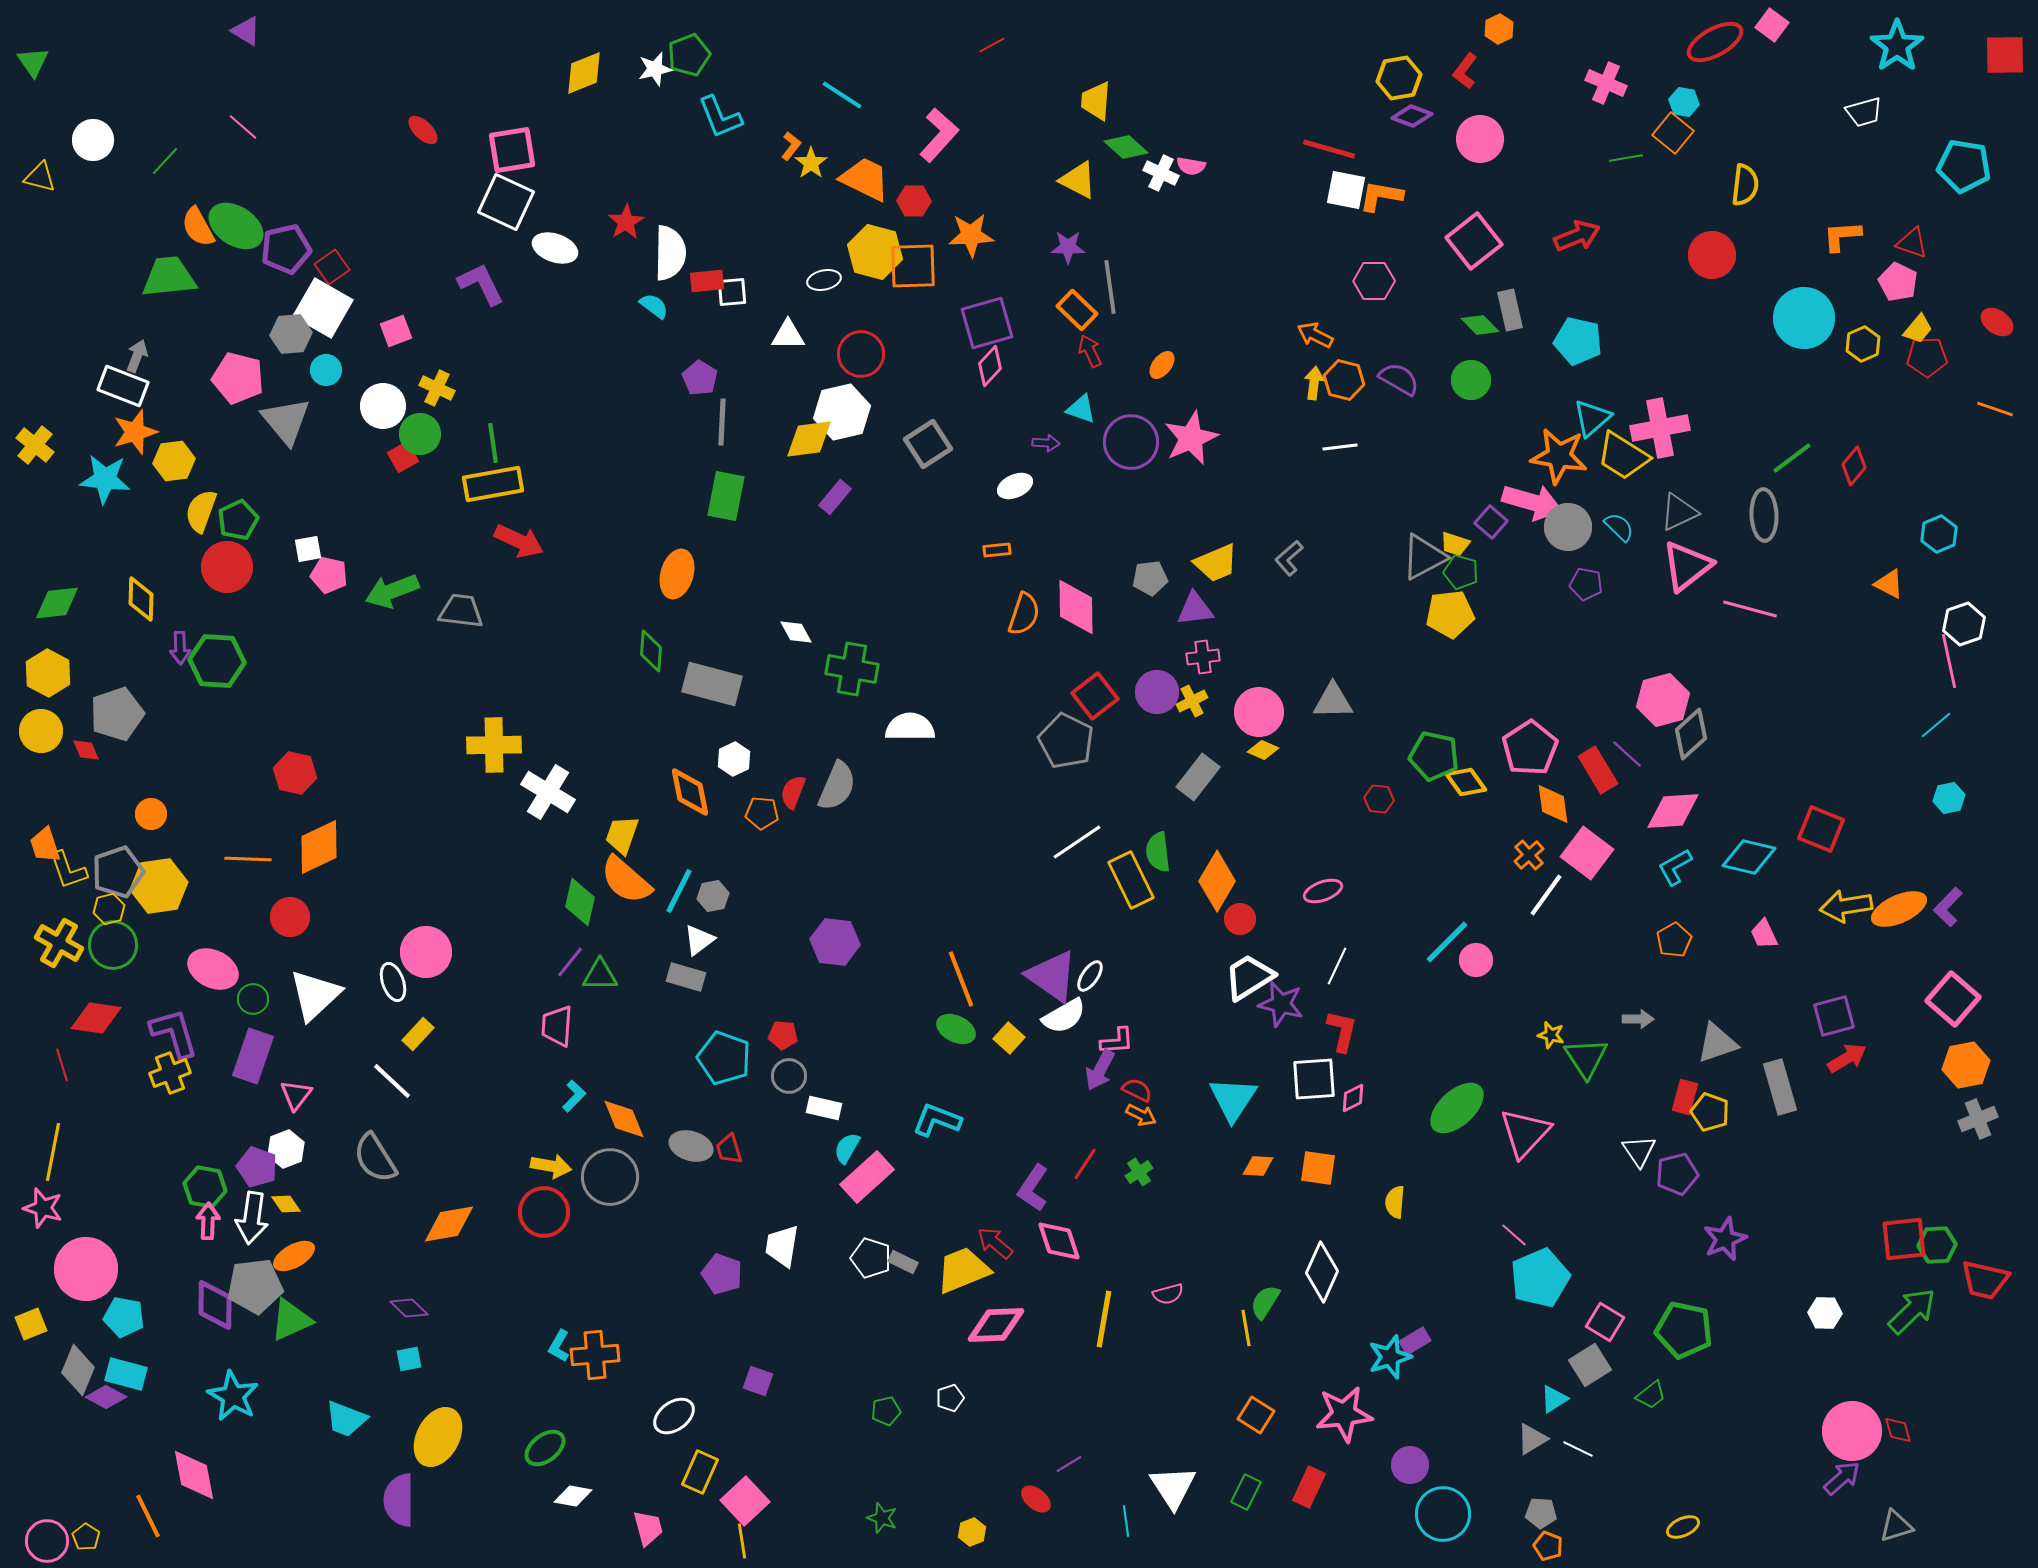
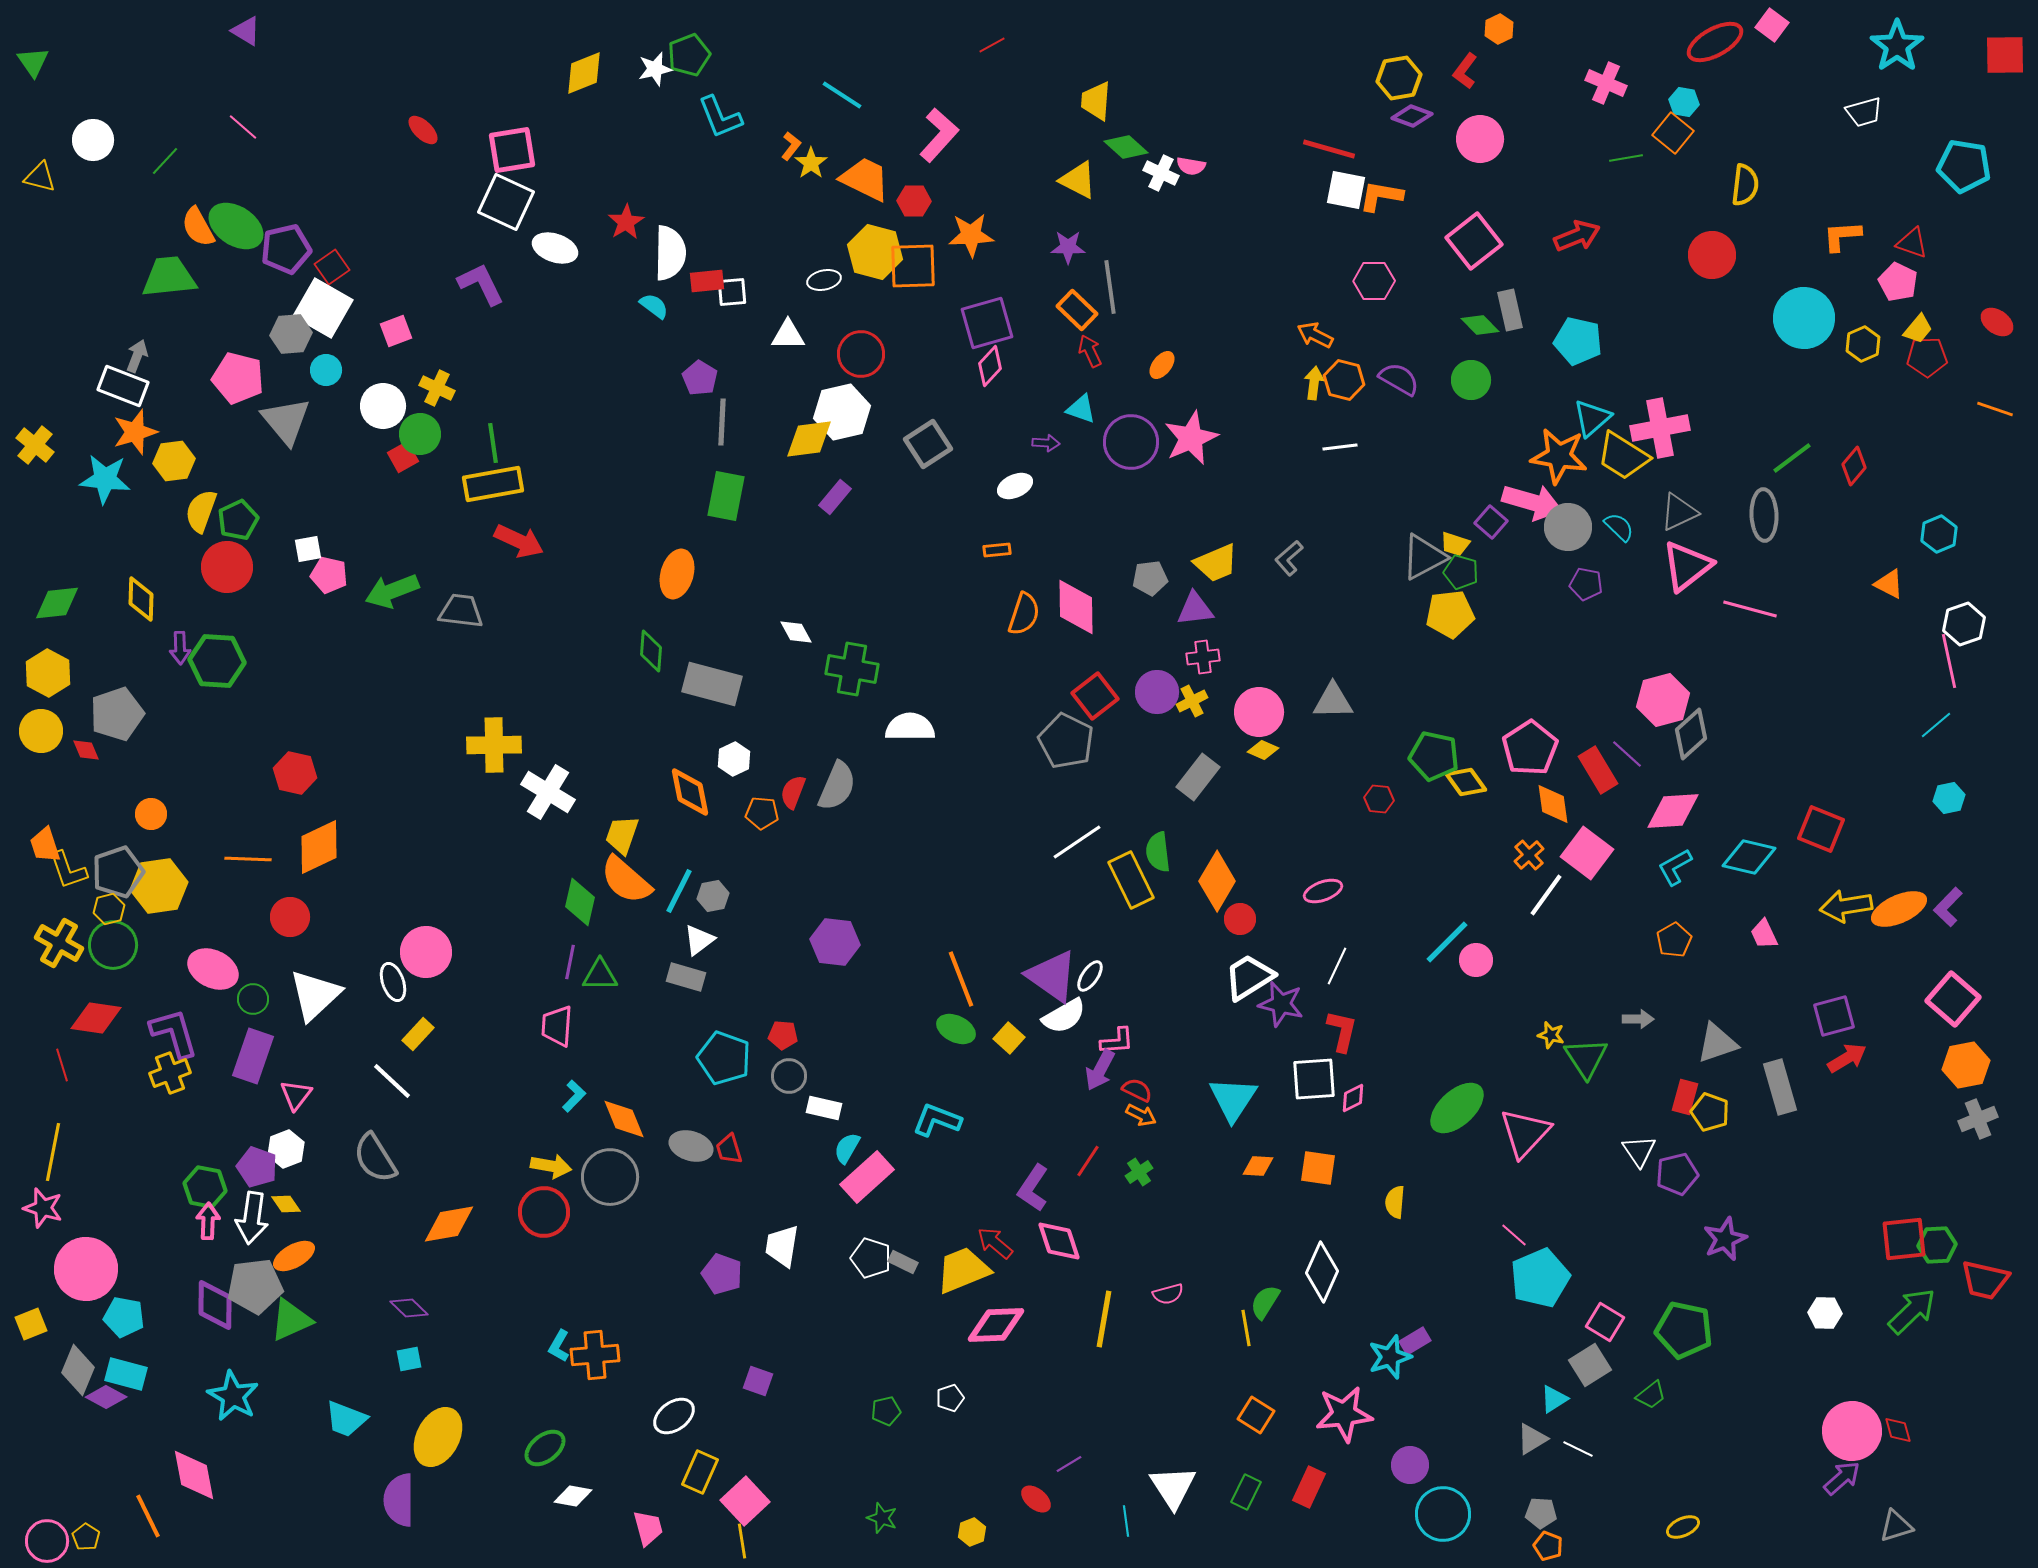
purple line at (570, 962): rotated 28 degrees counterclockwise
red line at (1085, 1164): moved 3 px right, 3 px up
